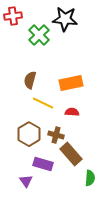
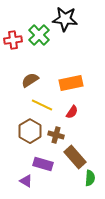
red cross: moved 24 px down
brown semicircle: rotated 42 degrees clockwise
yellow line: moved 1 px left, 2 px down
red semicircle: rotated 120 degrees clockwise
brown hexagon: moved 1 px right, 3 px up
brown rectangle: moved 4 px right, 3 px down
purple triangle: rotated 24 degrees counterclockwise
